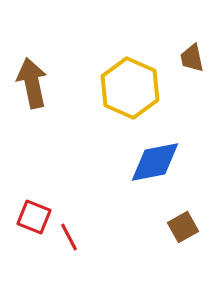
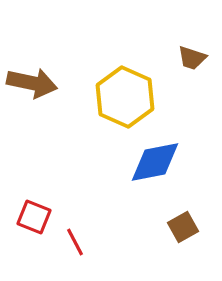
brown trapezoid: rotated 60 degrees counterclockwise
brown arrow: rotated 114 degrees clockwise
yellow hexagon: moved 5 px left, 9 px down
red line: moved 6 px right, 5 px down
